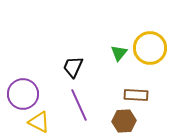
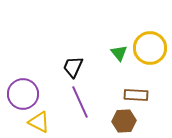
green triangle: rotated 18 degrees counterclockwise
purple line: moved 1 px right, 3 px up
